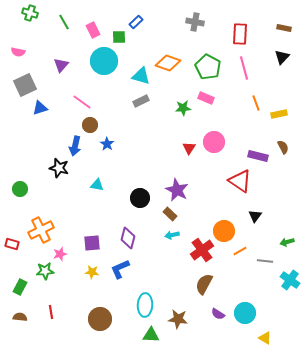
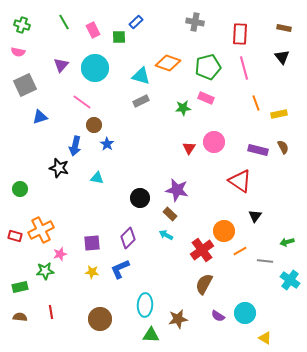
green cross at (30, 13): moved 8 px left, 12 px down
black triangle at (282, 57): rotated 21 degrees counterclockwise
cyan circle at (104, 61): moved 9 px left, 7 px down
green pentagon at (208, 67): rotated 30 degrees clockwise
blue triangle at (40, 108): moved 9 px down
brown circle at (90, 125): moved 4 px right
purple rectangle at (258, 156): moved 6 px up
cyan triangle at (97, 185): moved 7 px up
purple star at (177, 190): rotated 15 degrees counterclockwise
cyan arrow at (172, 235): moved 6 px left; rotated 40 degrees clockwise
purple diamond at (128, 238): rotated 30 degrees clockwise
red rectangle at (12, 244): moved 3 px right, 8 px up
green rectangle at (20, 287): rotated 49 degrees clockwise
purple semicircle at (218, 314): moved 2 px down
brown star at (178, 319): rotated 18 degrees counterclockwise
